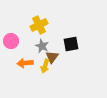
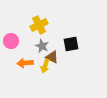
brown triangle: rotated 40 degrees counterclockwise
